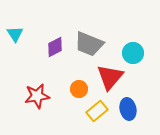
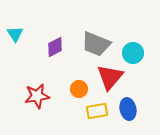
gray trapezoid: moved 7 px right
yellow rectangle: rotated 30 degrees clockwise
